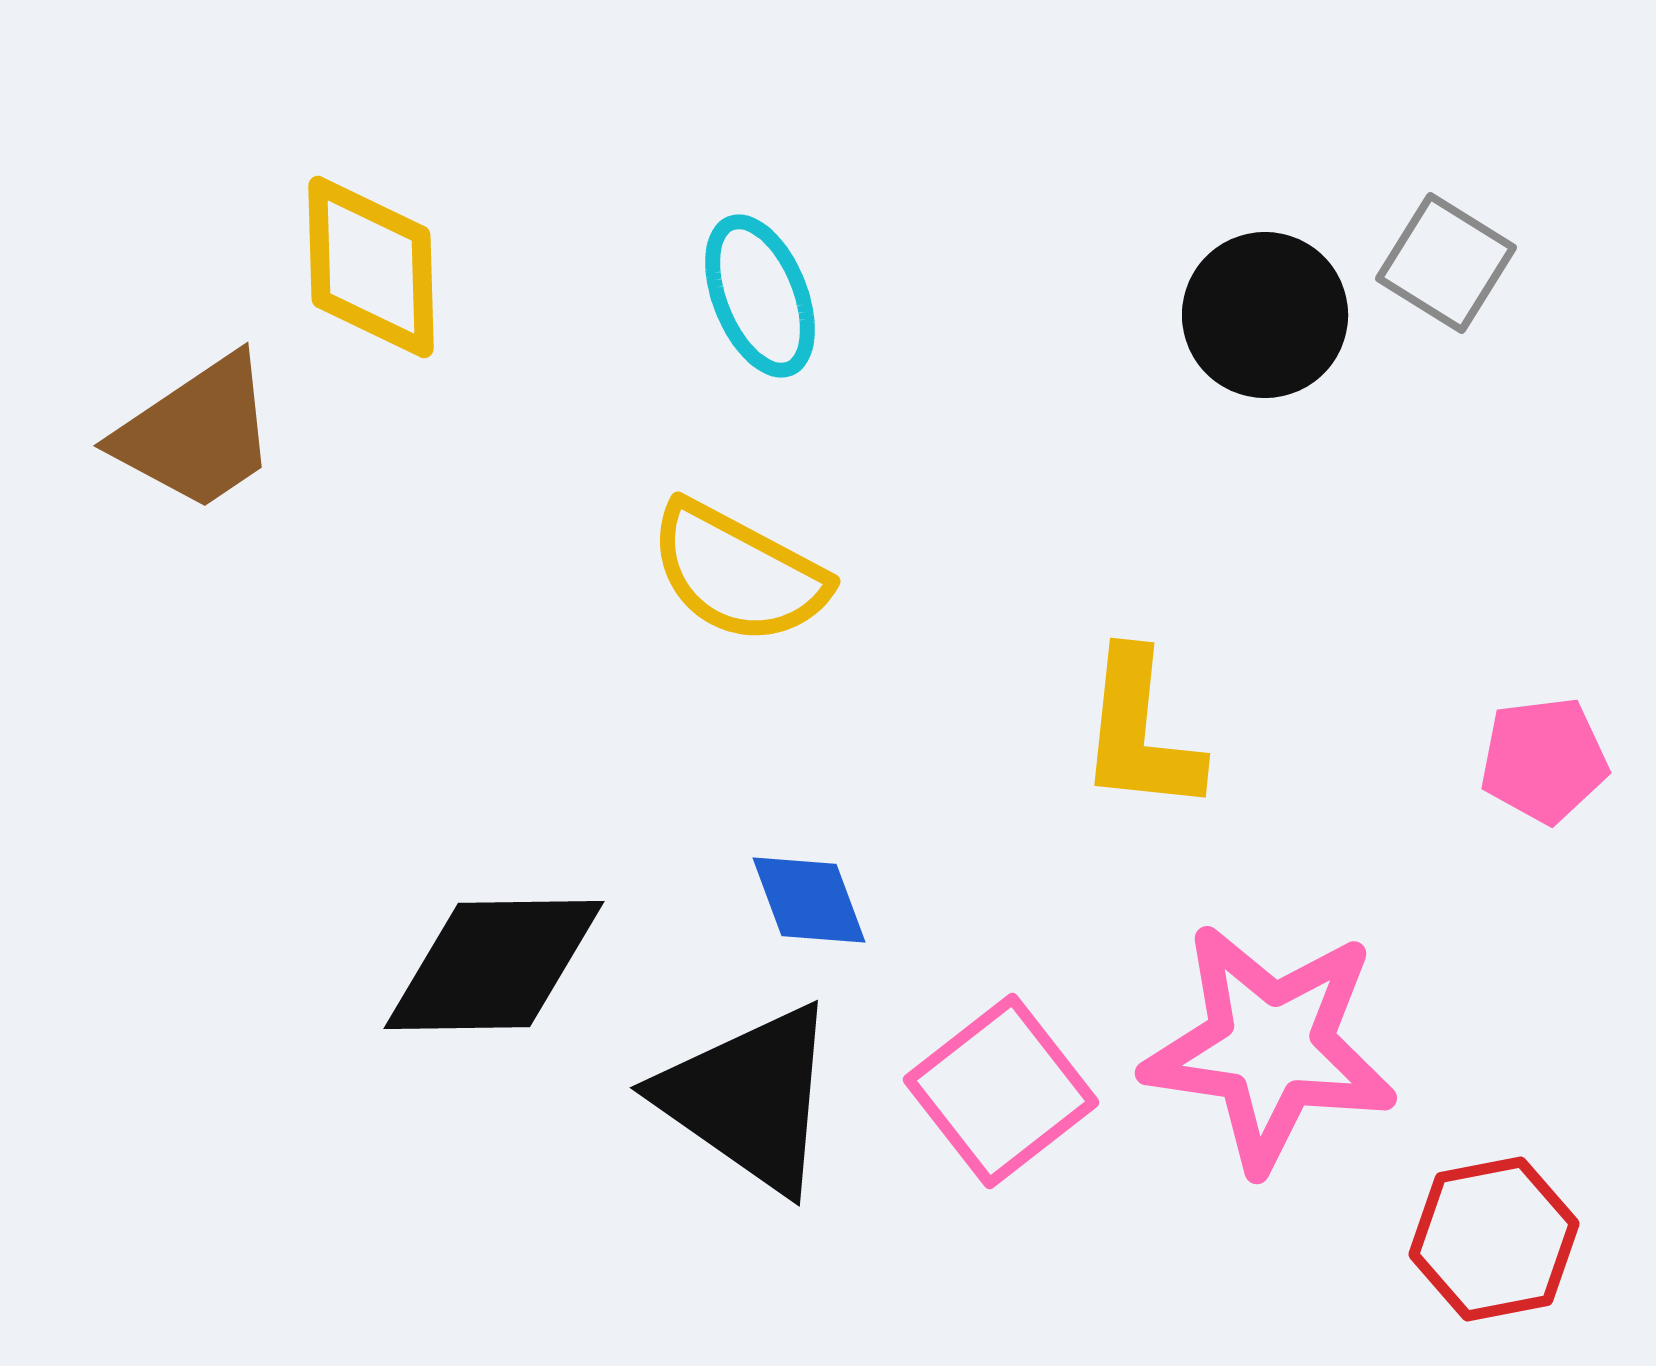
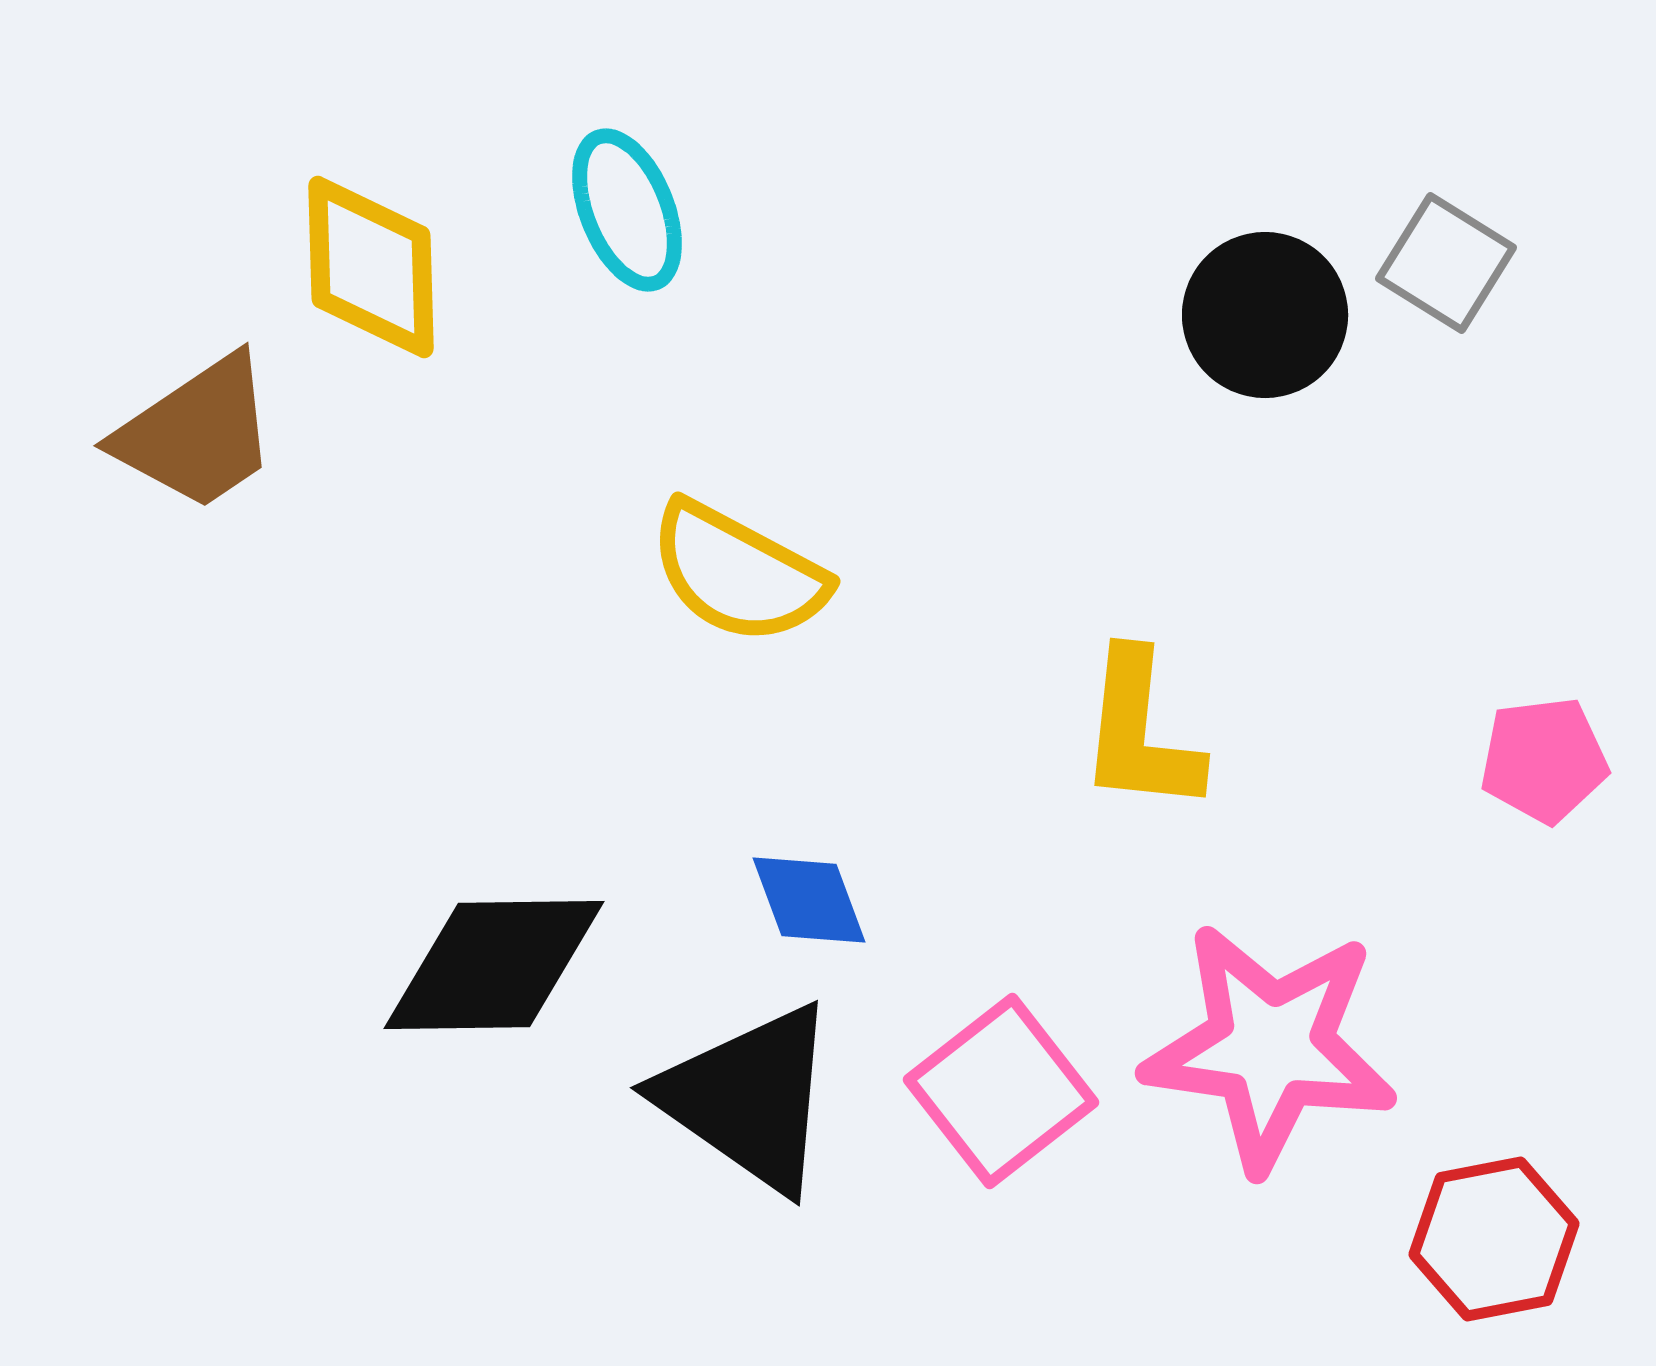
cyan ellipse: moved 133 px left, 86 px up
